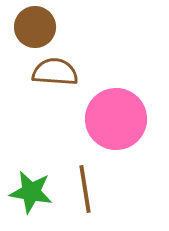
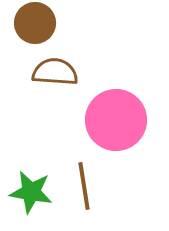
brown circle: moved 4 px up
pink circle: moved 1 px down
brown line: moved 1 px left, 3 px up
